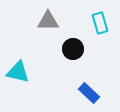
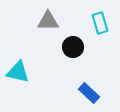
black circle: moved 2 px up
